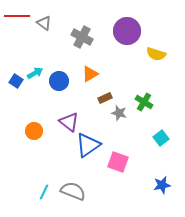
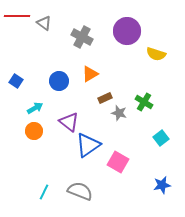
cyan arrow: moved 35 px down
pink square: rotated 10 degrees clockwise
gray semicircle: moved 7 px right
